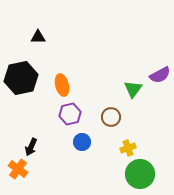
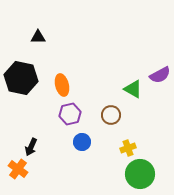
black hexagon: rotated 24 degrees clockwise
green triangle: rotated 36 degrees counterclockwise
brown circle: moved 2 px up
